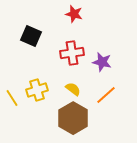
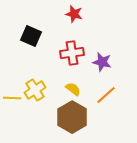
yellow cross: moved 2 px left; rotated 15 degrees counterclockwise
yellow line: rotated 54 degrees counterclockwise
brown hexagon: moved 1 px left, 1 px up
